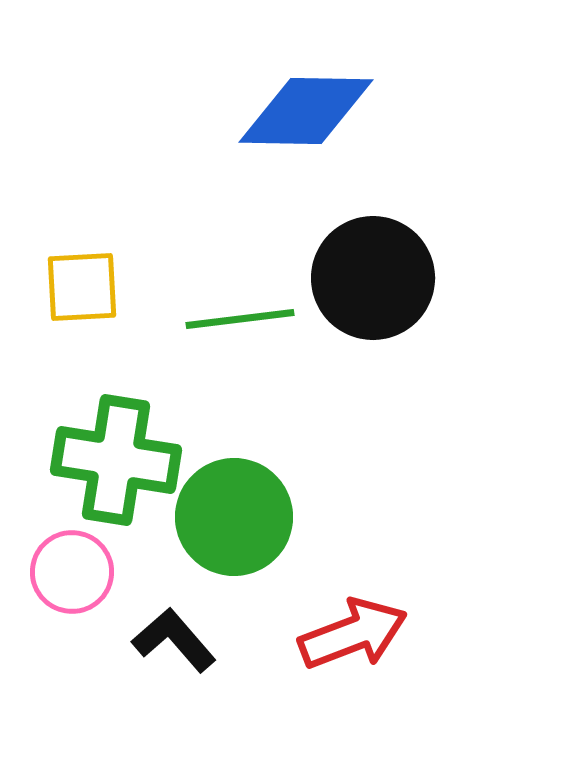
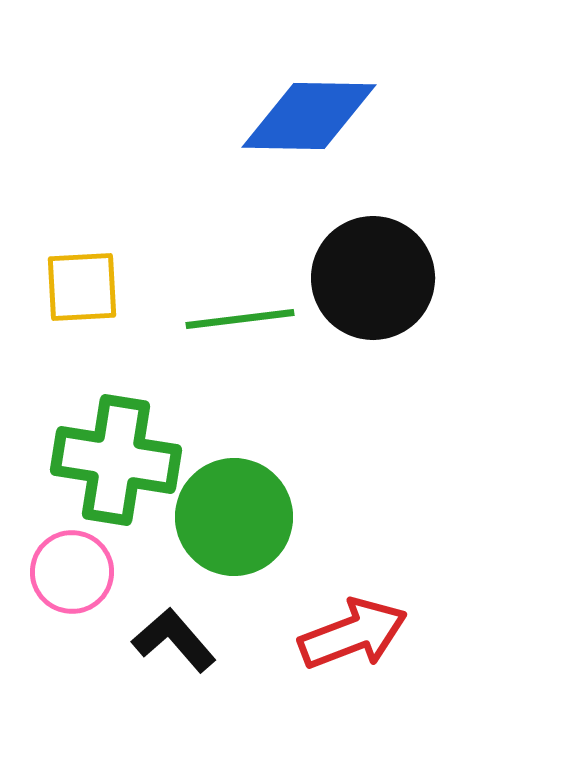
blue diamond: moved 3 px right, 5 px down
